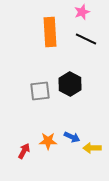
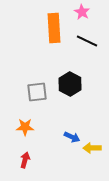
pink star: rotated 21 degrees counterclockwise
orange rectangle: moved 4 px right, 4 px up
black line: moved 1 px right, 2 px down
gray square: moved 3 px left, 1 px down
orange star: moved 23 px left, 14 px up
red arrow: moved 1 px right, 9 px down; rotated 14 degrees counterclockwise
